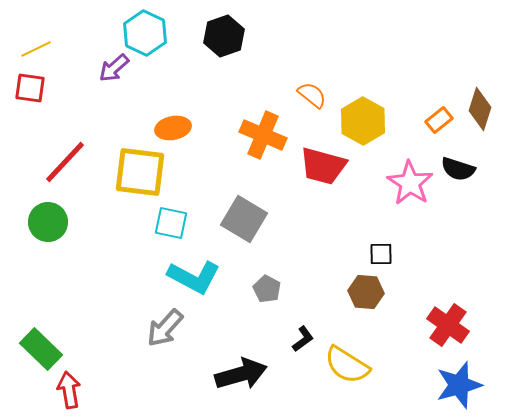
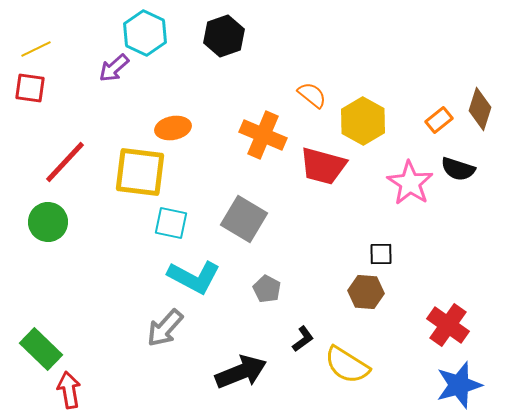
black arrow: moved 2 px up; rotated 6 degrees counterclockwise
